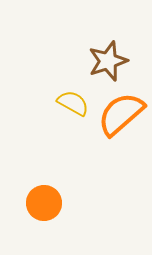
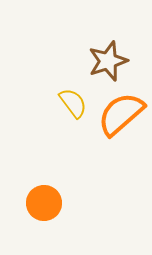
yellow semicircle: rotated 24 degrees clockwise
